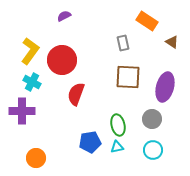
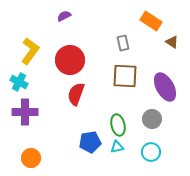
orange rectangle: moved 4 px right
red circle: moved 8 px right
brown square: moved 3 px left, 1 px up
cyan cross: moved 13 px left
purple ellipse: rotated 44 degrees counterclockwise
purple cross: moved 3 px right, 1 px down
cyan circle: moved 2 px left, 2 px down
orange circle: moved 5 px left
